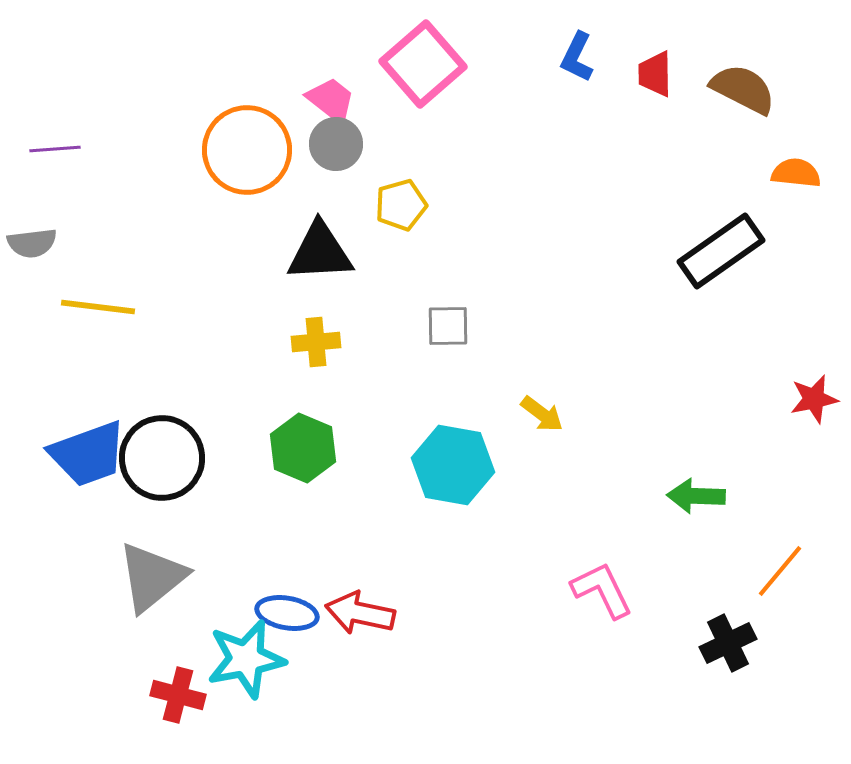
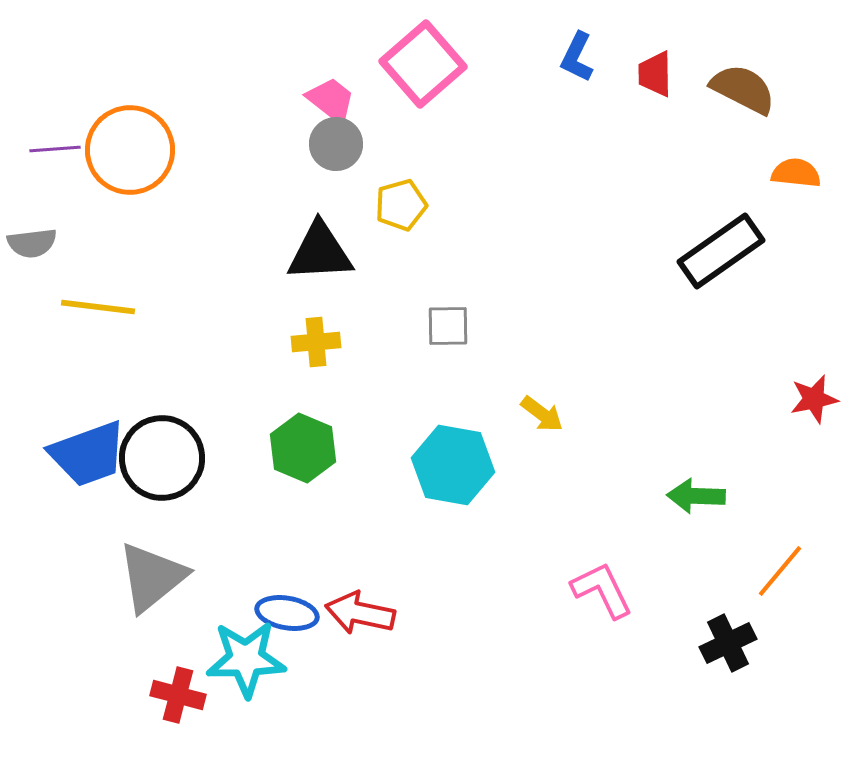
orange circle: moved 117 px left
cyan star: rotated 10 degrees clockwise
